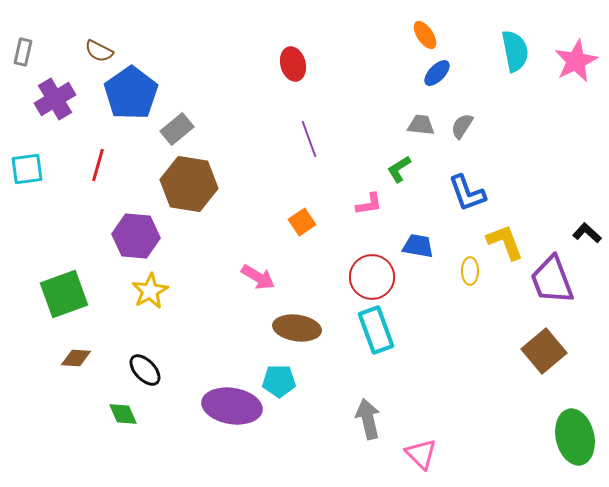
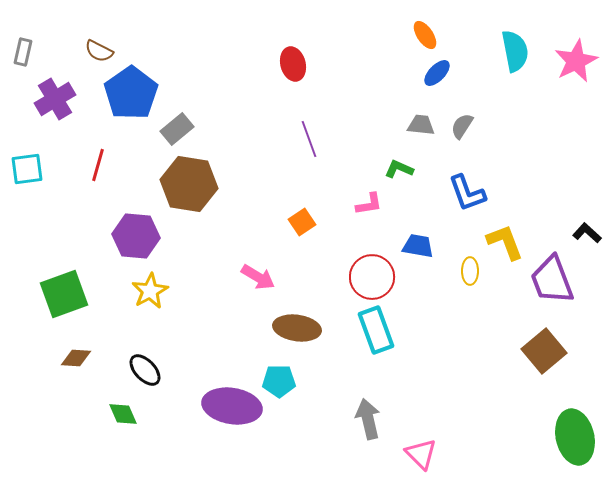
green L-shape at (399, 169): rotated 56 degrees clockwise
